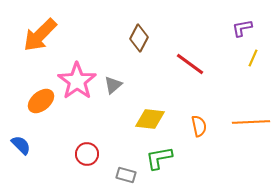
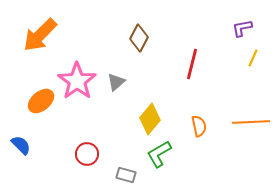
red line: moved 2 px right; rotated 68 degrees clockwise
gray triangle: moved 3 px right, 3 px up
yellow diamond: rotated 56 degrees counterclockwise
green L-shape: moved 4 px up; rotated 20 degrees counterclockwise
